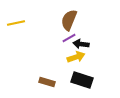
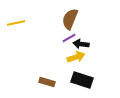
brown semicircle: moved 1 px right, 1 px up
